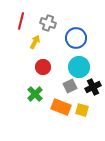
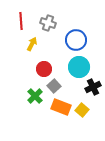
red line: rotated 18 degrees counterclockwise
blue circle: moved 2 px down
yellow arrow: moved 3 px left, 2 px down
red circle: moved 1 px right, 2 px down
gray square: moved 16 px left; rotated 16 degrees counterclockwise
green cross: moved 2 px down
yellow square: rotated 24 degrees clockwise
